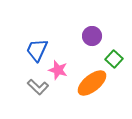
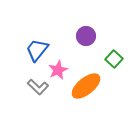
purple circle: moved 6 px left
blue trapezoid: rotated 15 degrees clockwise
pink star: rotated 30 degrees clockwise
orange ellipse: moved 6 px left, 3 px down
